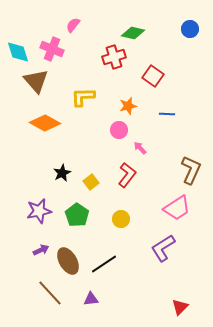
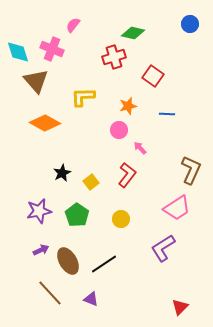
blue circle: moved 5 px up
purple triangle: rotated 28 degrees clockwise
